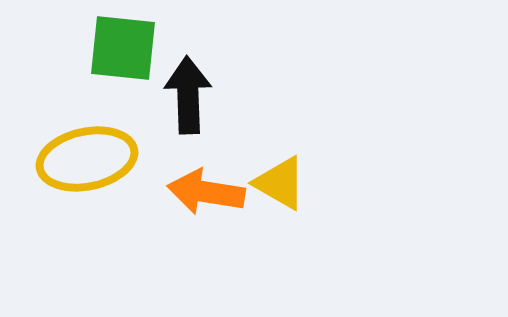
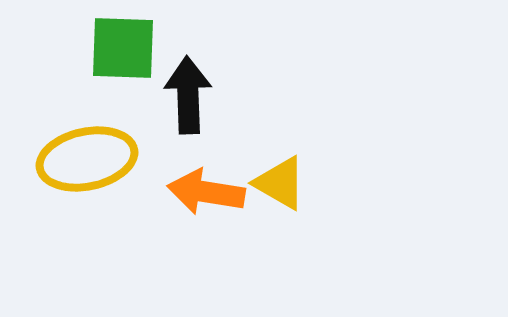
green square: rotated 4 degrees counterclockwise
